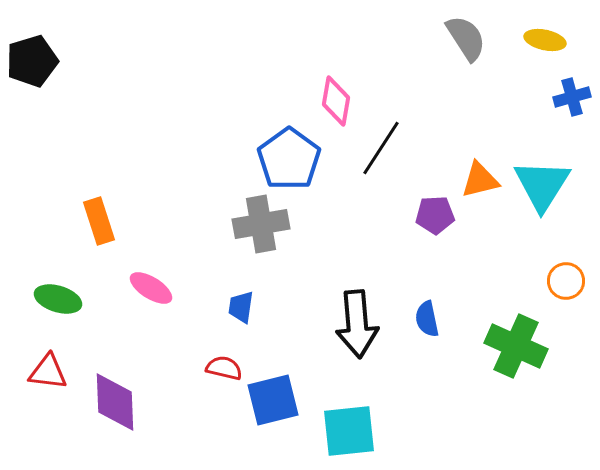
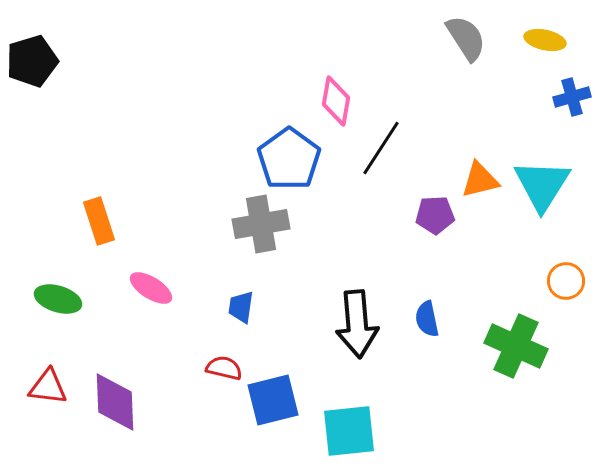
red triangle: moved 15 px down
